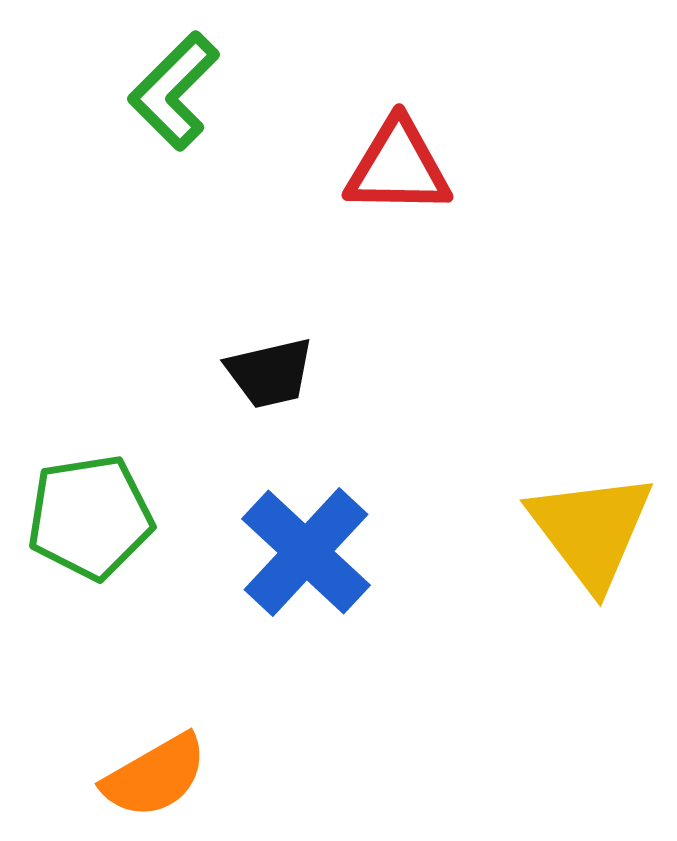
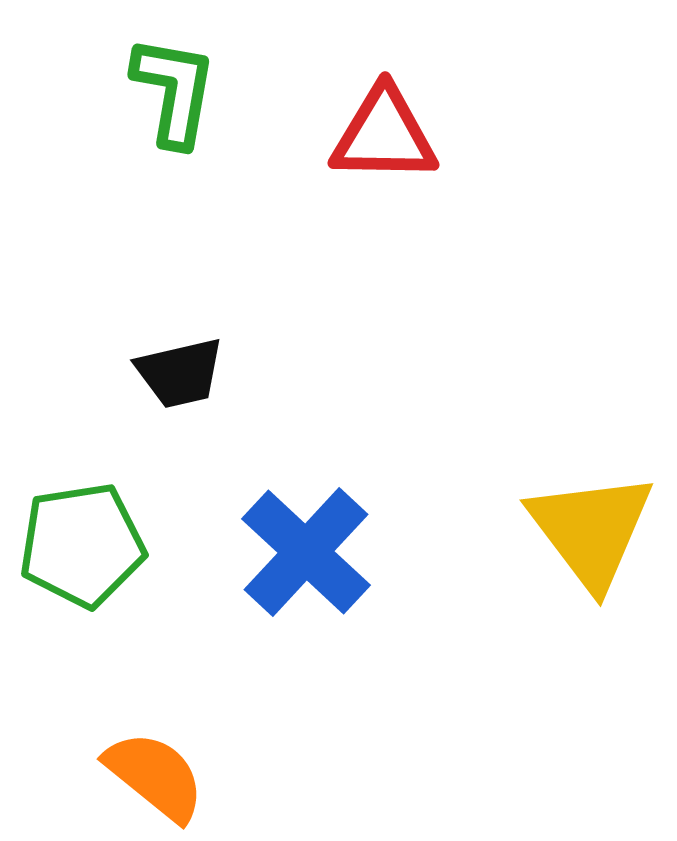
green L-shape: rotated 145 degrees clockwise
red triangle: moved 14 px left, 32 px up
black trapezoid: moved 90 px left
green pentagon: moved 8 px left, 28 px down
orange semicircle: rotated 111 degrees counterclockwise
